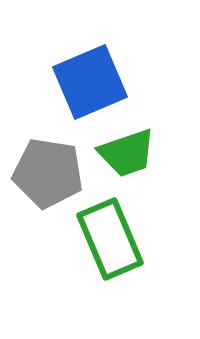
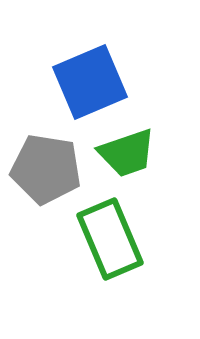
gray pentagon: moved 2 px left, 4 px up
